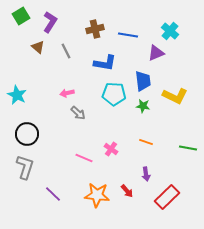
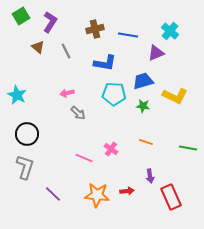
blue trapezoid: rotated 100 degrees counterclockwise
purple arrow: moved 4 px right, 2 px down
red arrow: rotated 56 degrees counterclockwise
red rectangle: moved 4 px right; rotated 70 degrees counterclockwise
